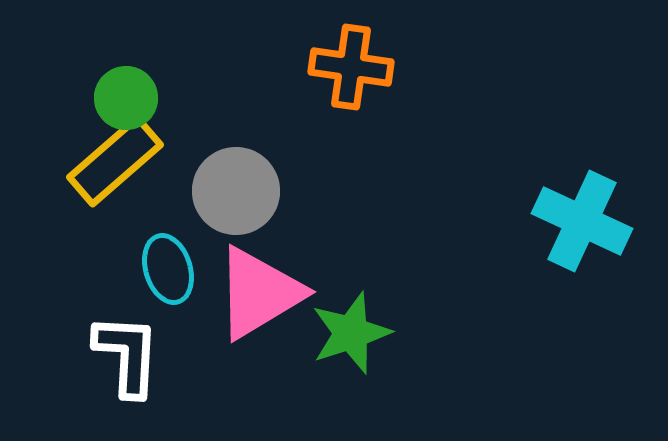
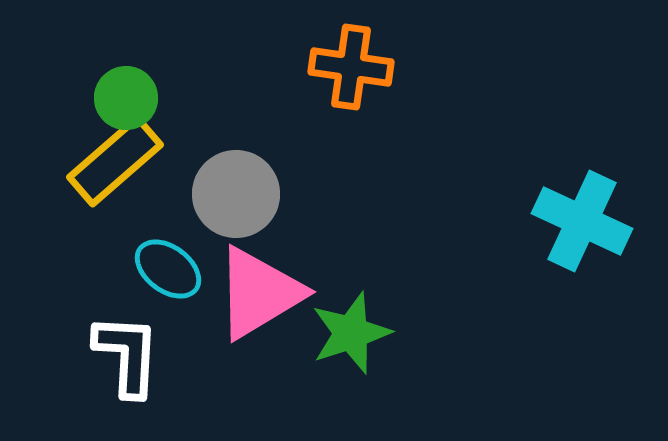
gray circle: moved 3 px down
cyan ellipse: rotated 36 degrees counterclockwise
